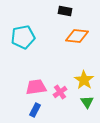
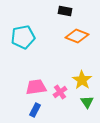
orange diamond: rotated 15 degrees clockwise
yellow star: moved 2 px left
